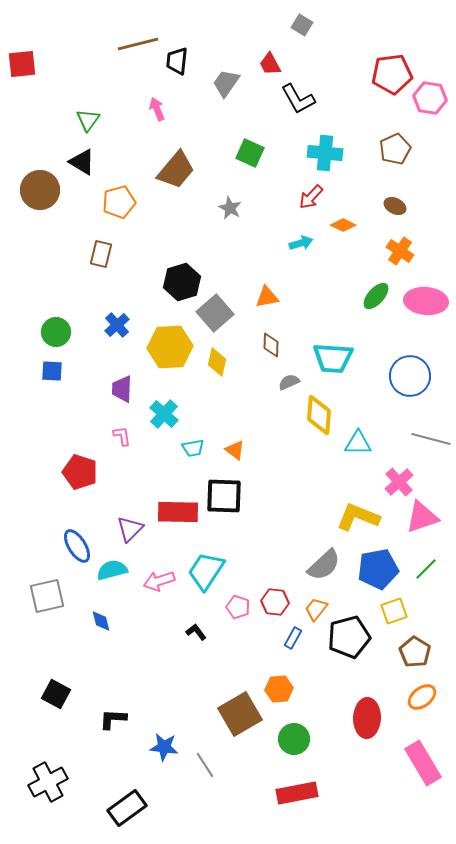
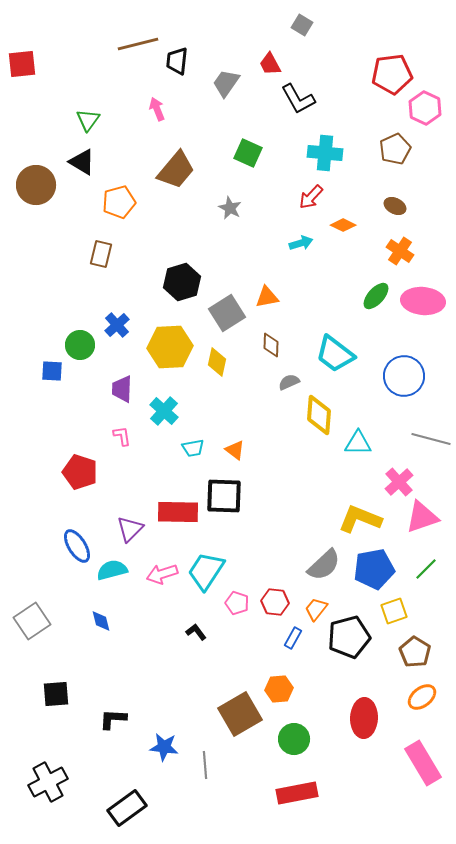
pink hexagon at (430, 98): moved 5 px left, 10 px down; rotated 16 degrees clockwise
green square at (250, 153): moved 2 px left
brown circle at (40, 190): moved 4 px left, 5 px up
pink ellipse at (426, 301): moved 3 px left
gray square at (215, 313): moved 12 px right; rotated 9 degrees clockwise
green circle at (56, 332): moved 24 px right, 13 px down
cyan trapezoid at (333, 358): moved 2 px right, 4 px up; rotated 33 degrees clockwise
blue circle at (410, 376): moved 6 px left
cyan cross at (164, 414): moved 3 px up
yellow L-shape at (358, 517): moved 2 px right, 2 px down
blue pentagon at (378, 569): moved 4 px left
pink arrow at (159, 581): moved 3 px right, 7 px up
gray square at (47, 596): moved 15 px left, 25 px down; rotated 21 degrees counterclockwise
pink pentagon at (238, 607): moved 1 px left, 4 px up
black square at (56, 694): rotated 32 degrees counterclockwise
red ellipse at (367, 718): moved 3 px left
gray line at (205, 765): rotated 28 degrees clockwise
